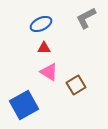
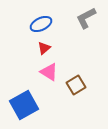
red triangle: rotated 40 degrees counterclockwise
